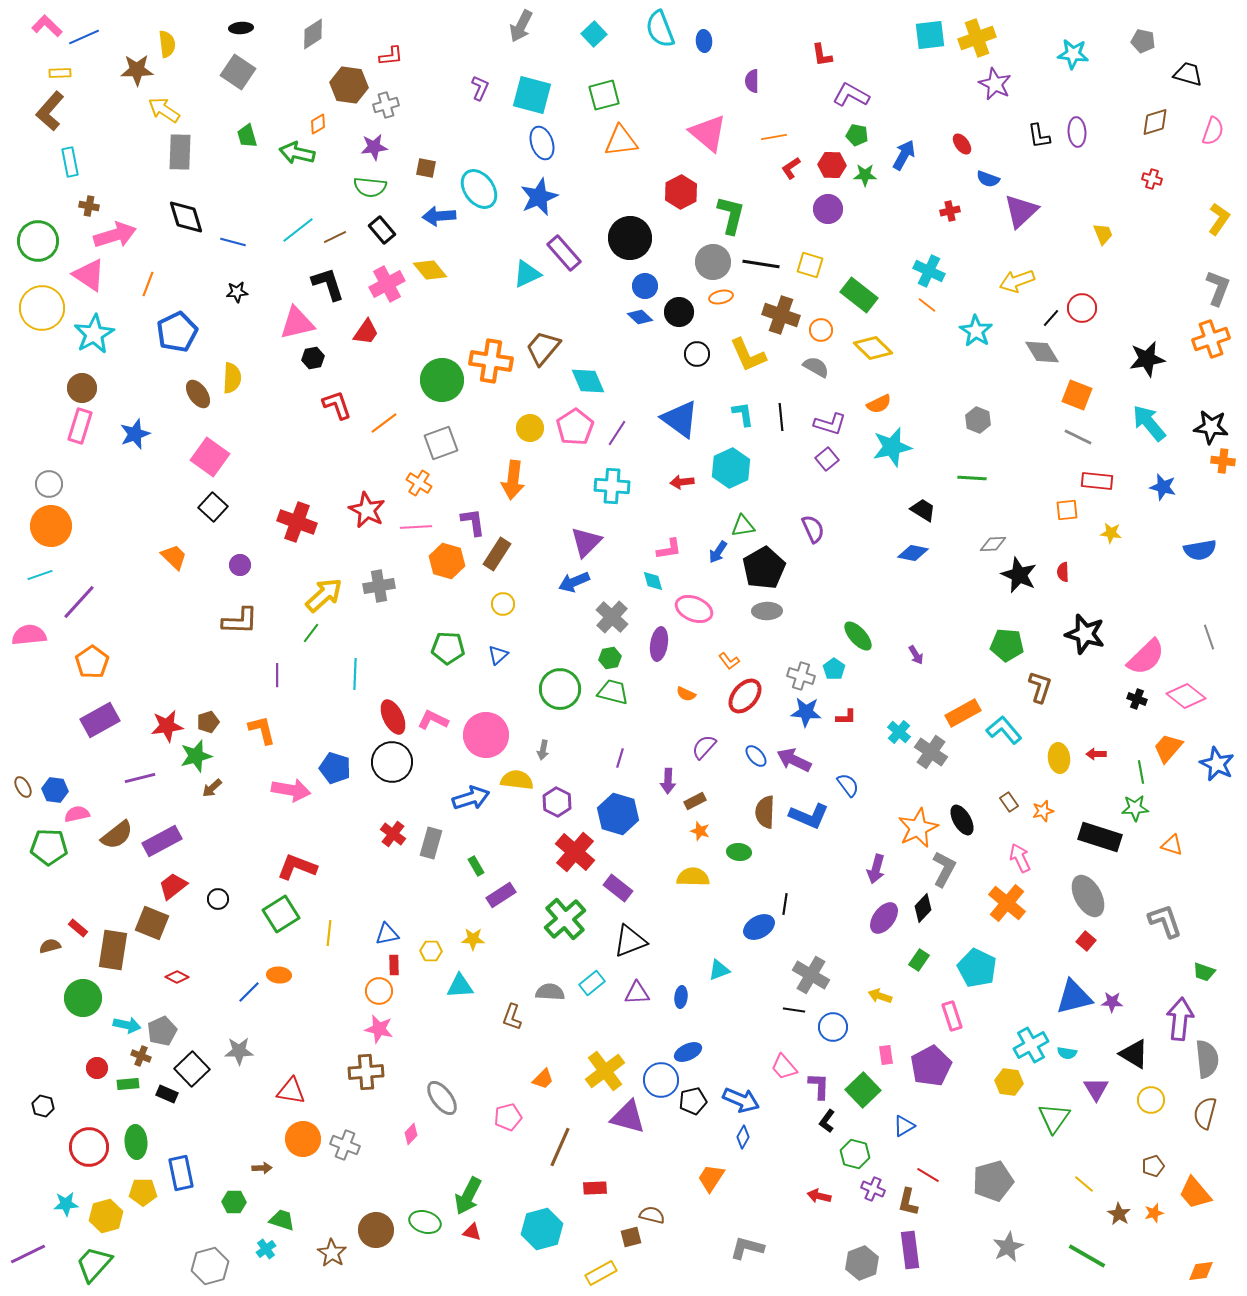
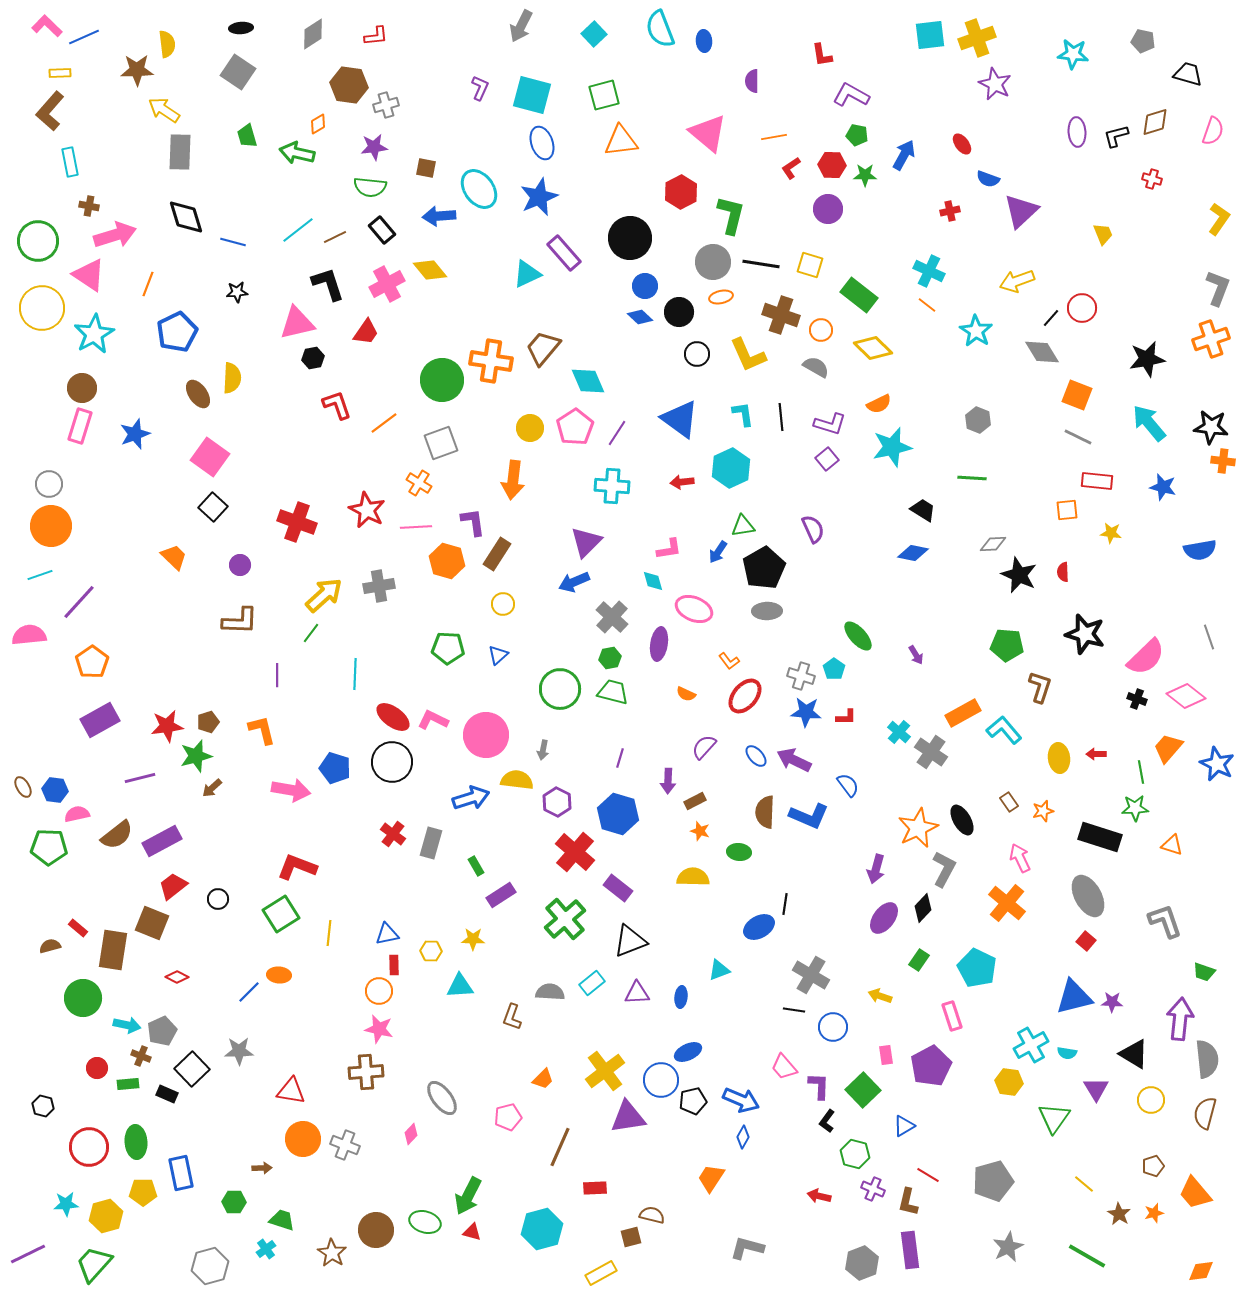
red L-shape at (391, 56): moved 15 px left, 20 px up
black L-shape at (1039, 136): moved 77 px right; rotated 84 degrees clockwise
red ellipse at (393, 717): rotated 28 degrees counterclockwise
purple triangle at (628, 1117): rotated 24 degrees counterclockwise
